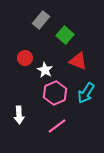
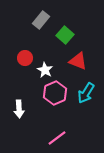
white arrow: moved 6 px up
pink line: moved 12 px down
